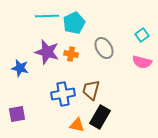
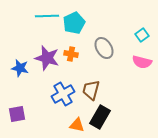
purple star: moved 6 px down
blue cross: rotated 20 degrees counterclockwise
